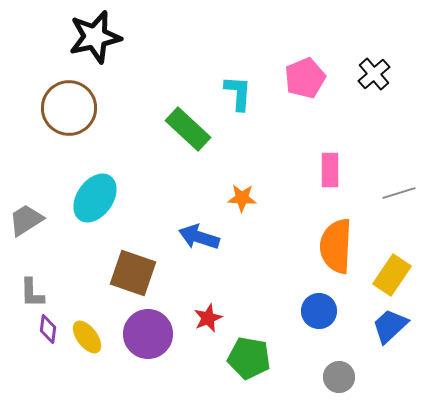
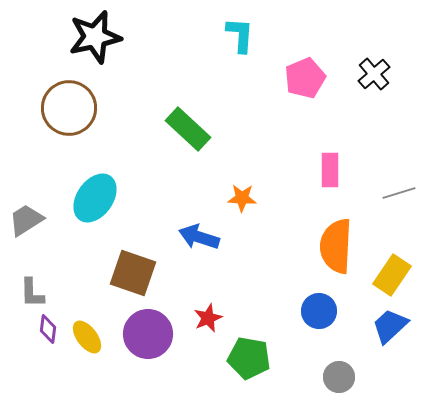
cyan L-shape: moved 2 px right, 58 px up
